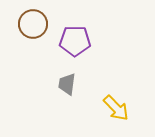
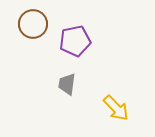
purple pentagon: rotated 12 degrees counterclockwise
